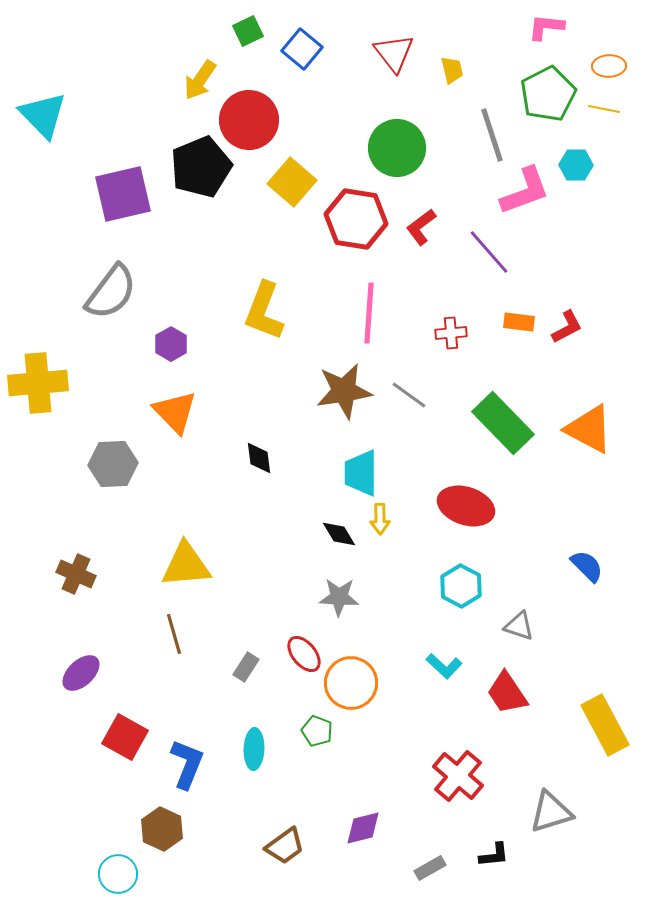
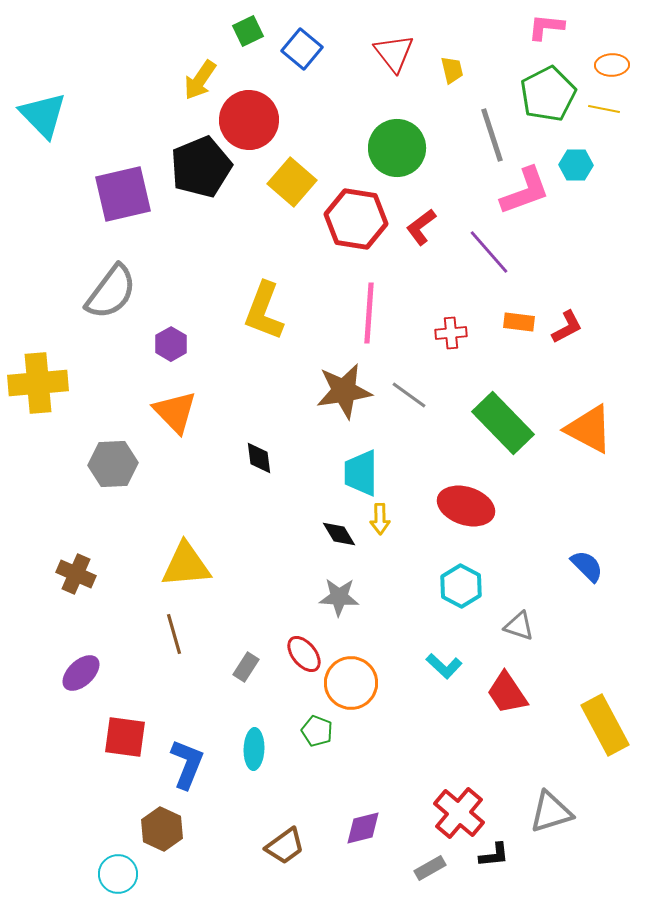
orange ellipse at (609, 66): moved 3 px right, 1 px up
red square at (125, 737): rotated 21 degrees counterclockwise
red cross at (458, 776): moved 1 px right, 37 px down
